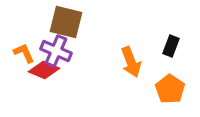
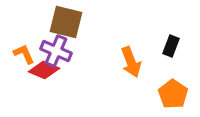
orange L-shape: moved 1 px down
orange pentagon: moved 3 px right, 5 px down
